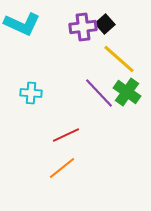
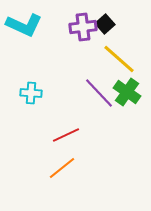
cyan L-shape: moved 2 px right, 1 px down
